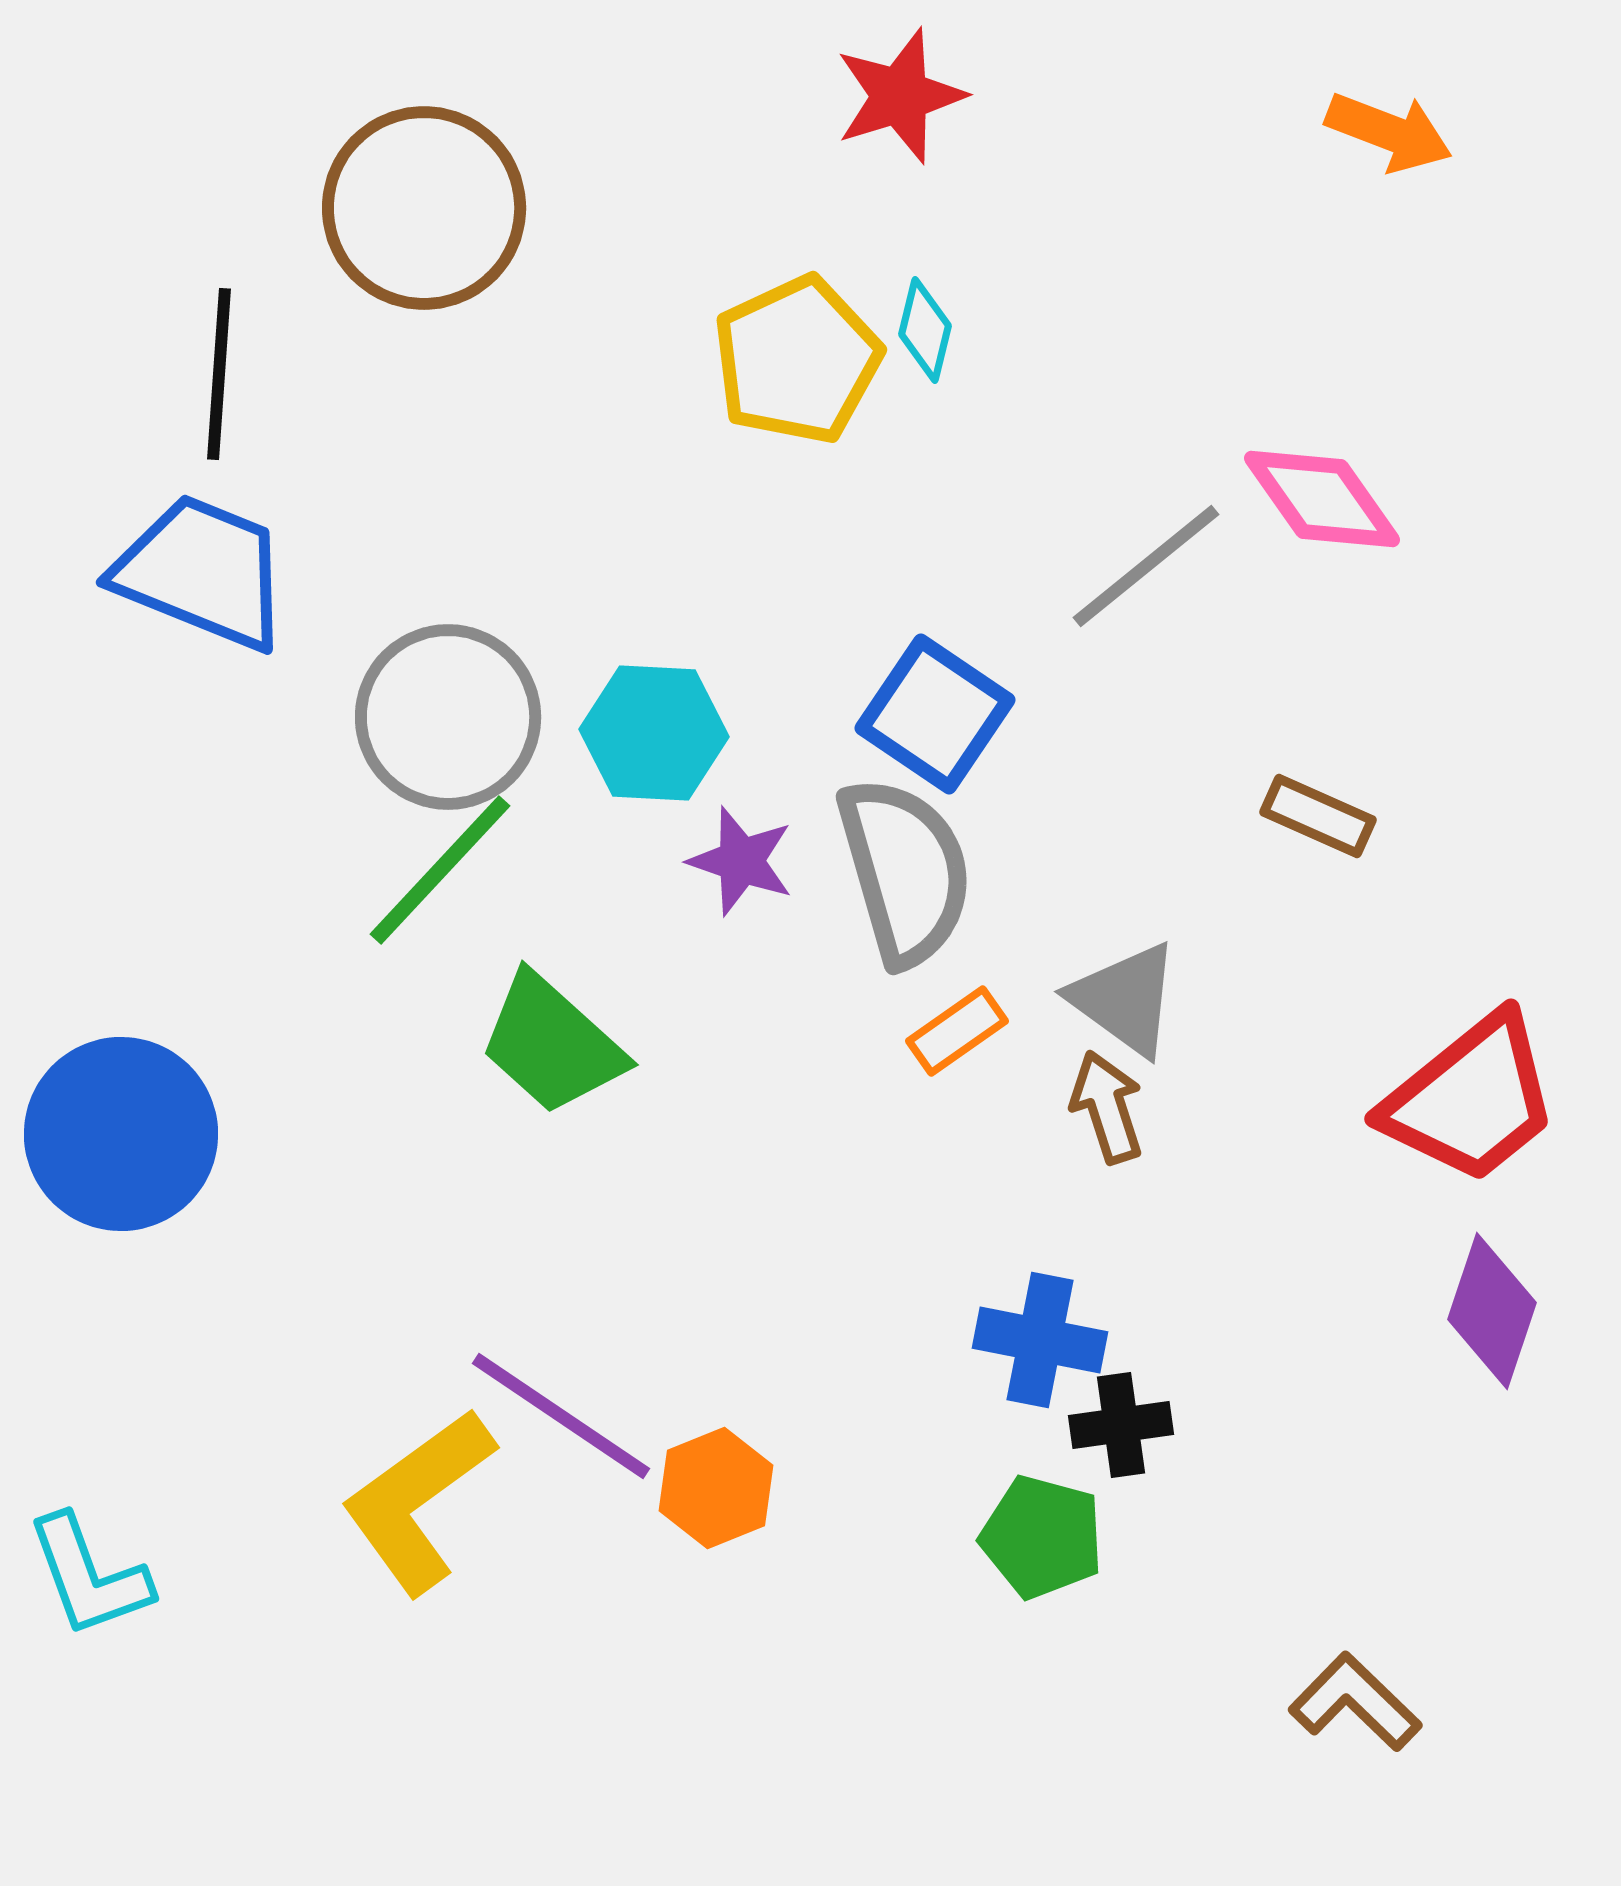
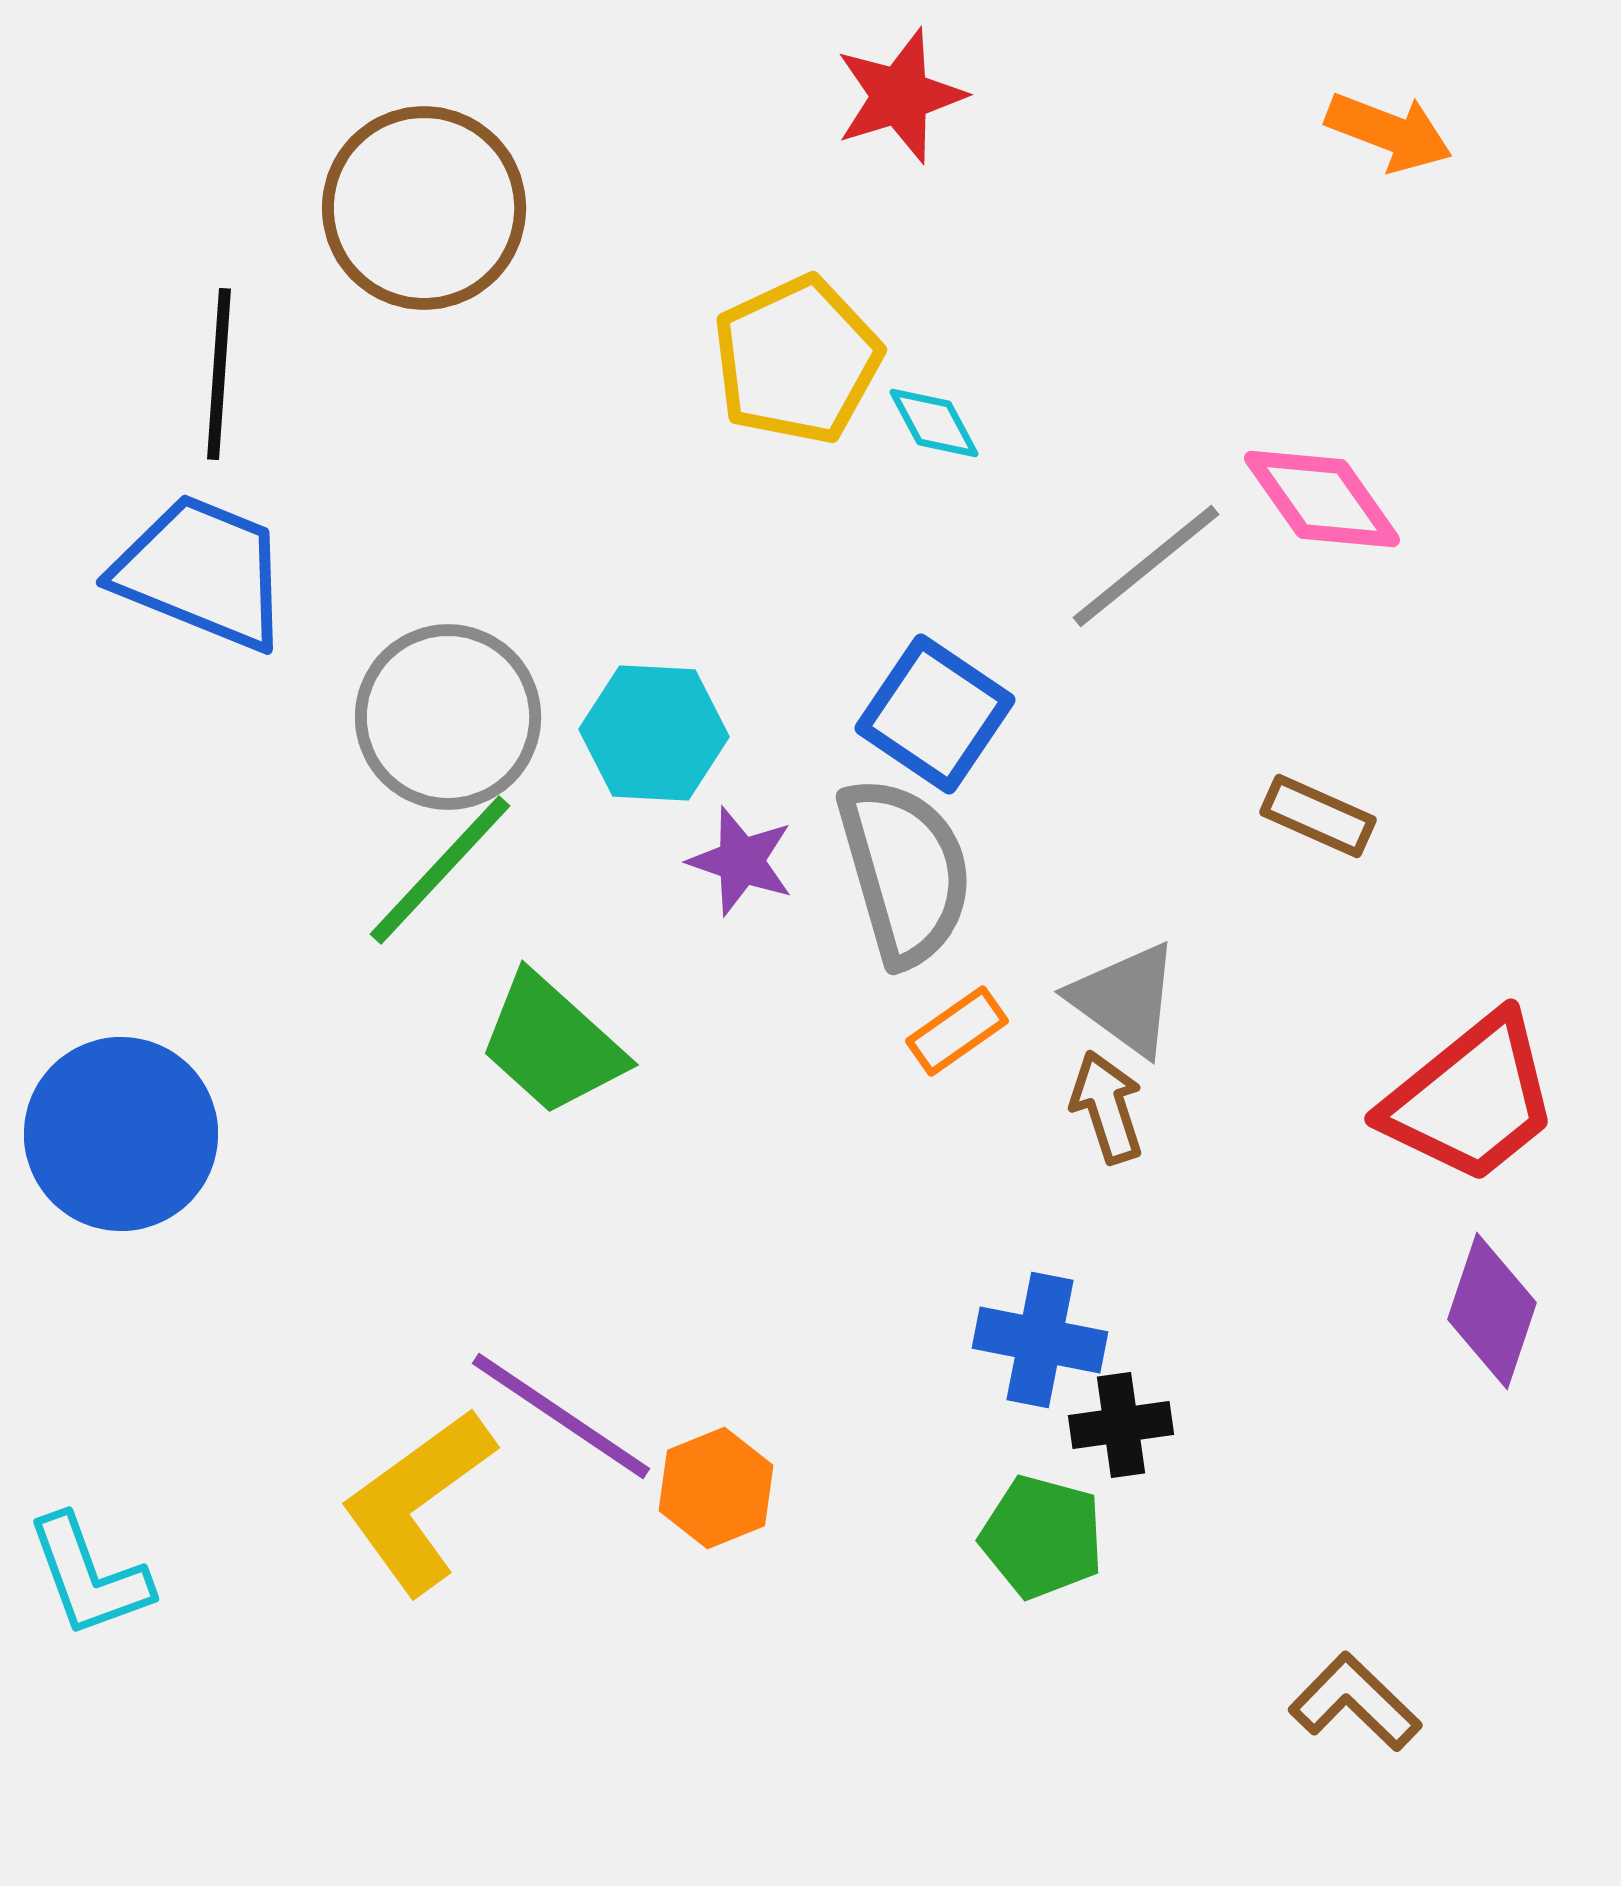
cyan diamond: moved 9 px right, 93 px down; rotated 42 degrees counterclockwise
